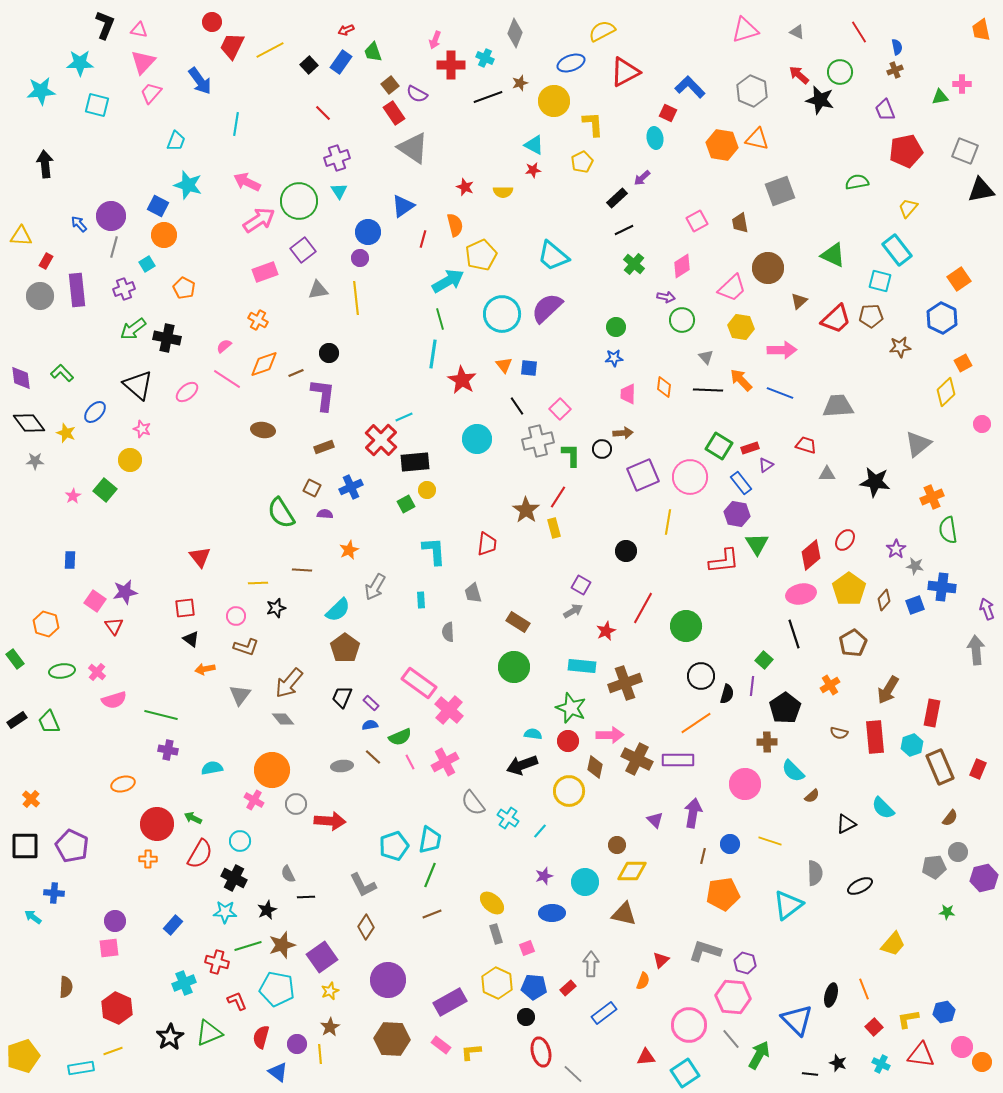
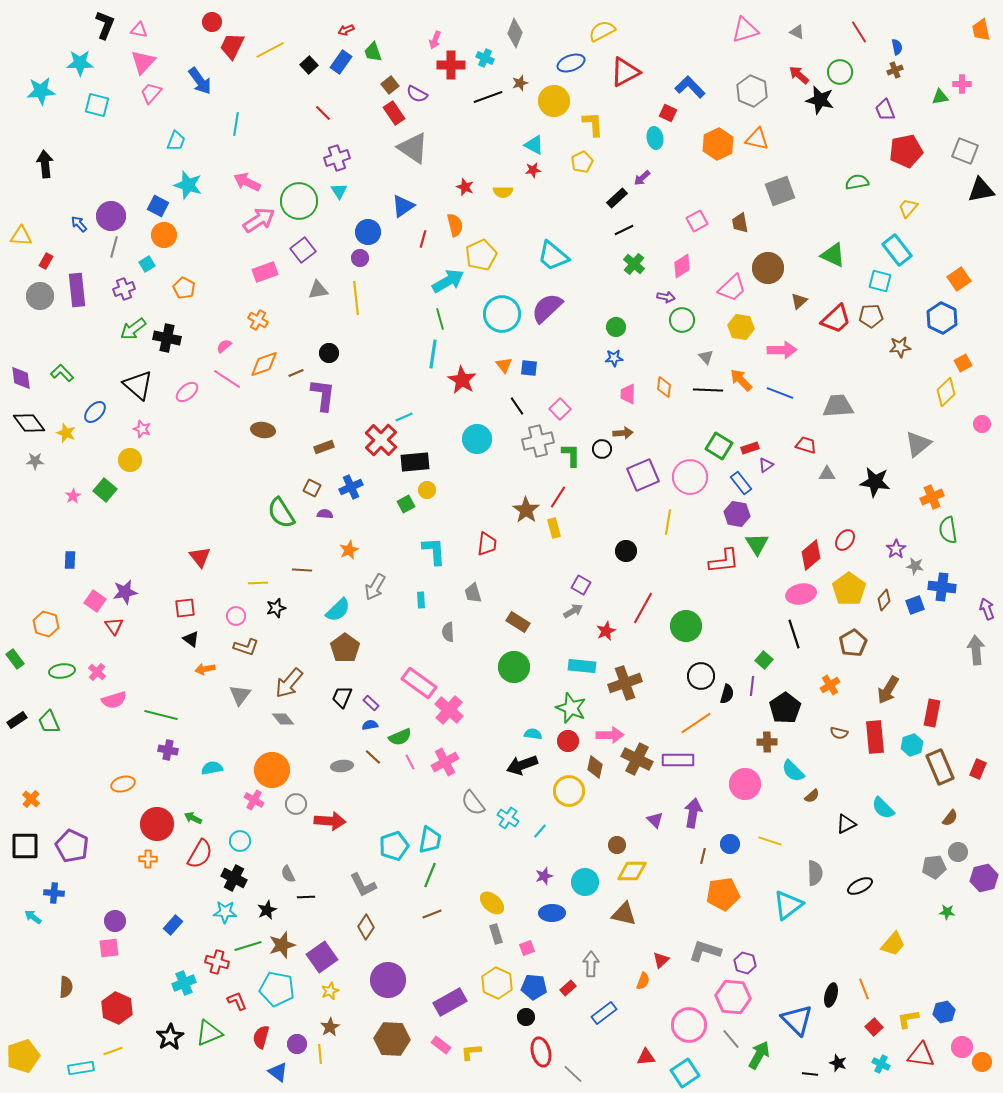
orange hexagon at (722, 145): moved 4 px left, 1 px up; rotated 24 degrees clockwise
